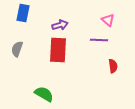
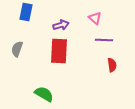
blue rectangle: moved 3 px right, 1 px up
pink triangle: moved 13 px left, 2 px up
purple arrow: moved 1 px right
purple line: moved 5 px right
red rectangle: moved 1 px right, 1 px down
red semicircle: moved 1 px left, 1 px up
